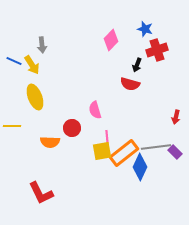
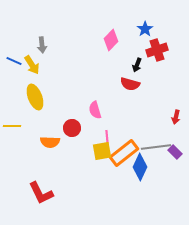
blue star: rotated 21 degrees clockwise
